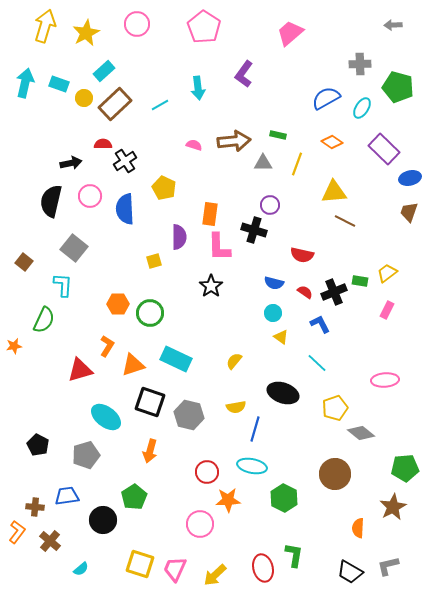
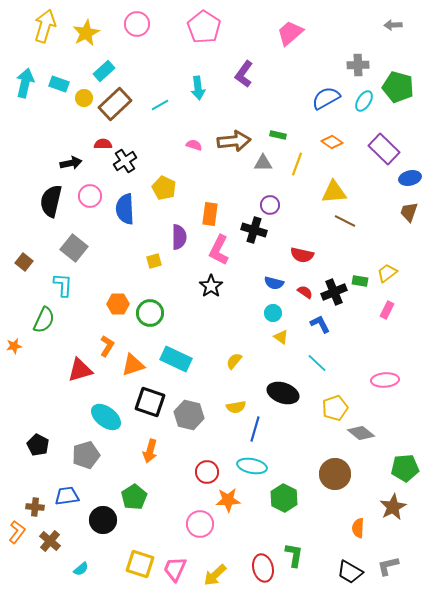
gray cross at (360, 64): moved 2 px left, 1 px down
cyan ellipse at (362, 108): moved 2 px right, 7 px up
pink L-shape at (219, 247): moved 3 px down; rotated 28 degrees clockwise
